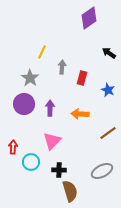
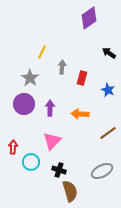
black cross: rotated 16 degrees clockwise
